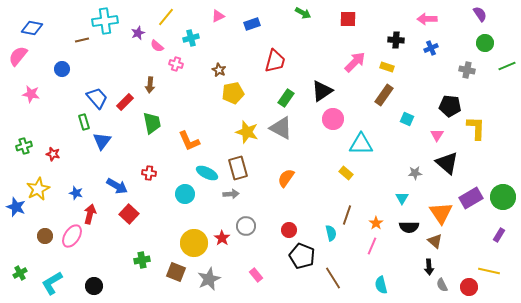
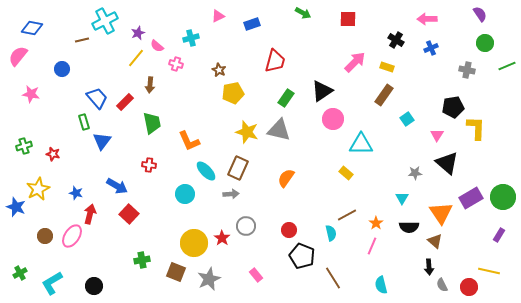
yellow line at (166, 17): moved 30 px left, 41 px down
cyan cross at (105, 21): rotated 20 degrees counterclockwise
black cross at (396, 40): rotated 28 degrees clockwise
black pentagon at (450, 106): moved 3 px right, 1 px down; rotated 15 degrees counterclockwise
cyan square at (407, 119): rotated 32 degrees clockwise
gray triangle at (281, 128): moved 2 px left, 2 px down; rotated 15 degrees counterclockwise
brown rectangle at (238, 168): rotated 40 degrees clockwise
red cross at (149, 173): moved 8 px up
cyan ellipse at (207, 173): moved 1 px left, 2 px up; rotated 20 degrees clockwise
brown line at (347, 215): rotated 42 degrees clockwise
